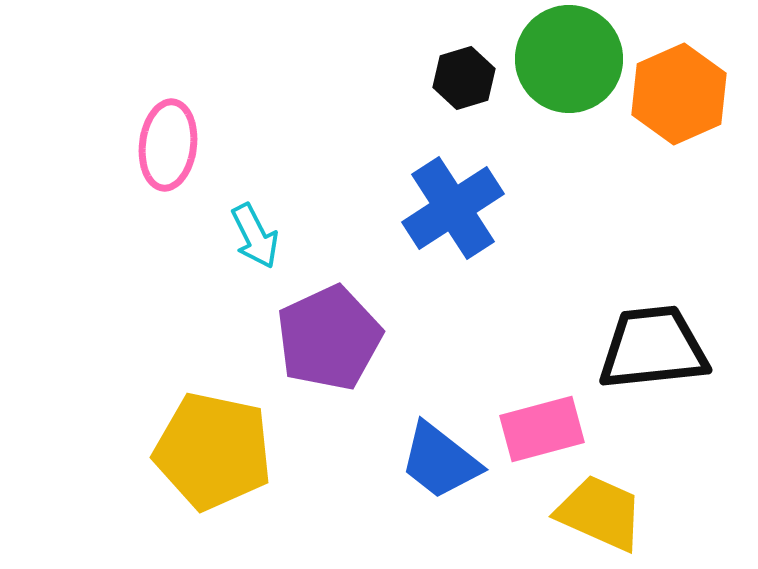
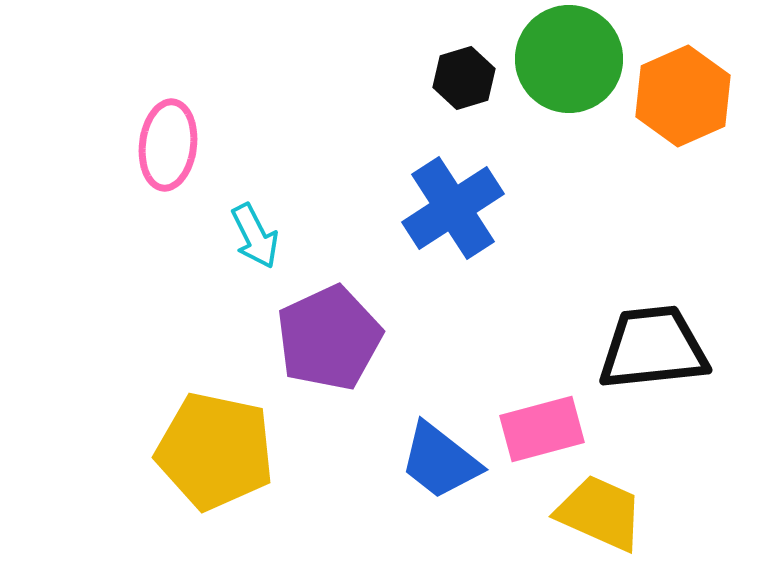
orange hexagon: moved 4 px right, 2 px down
yellow pentagon: moved 2 px right
